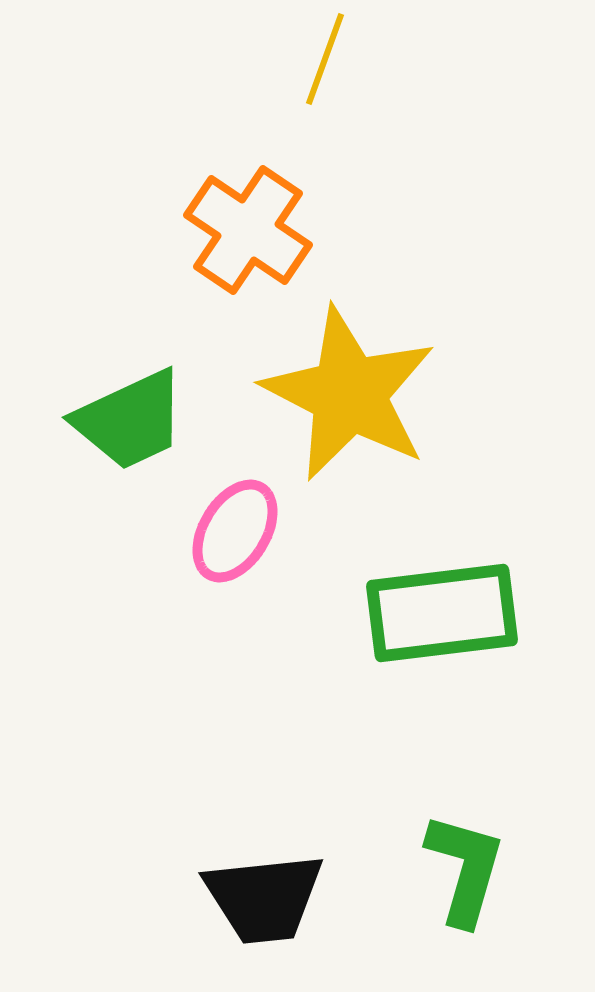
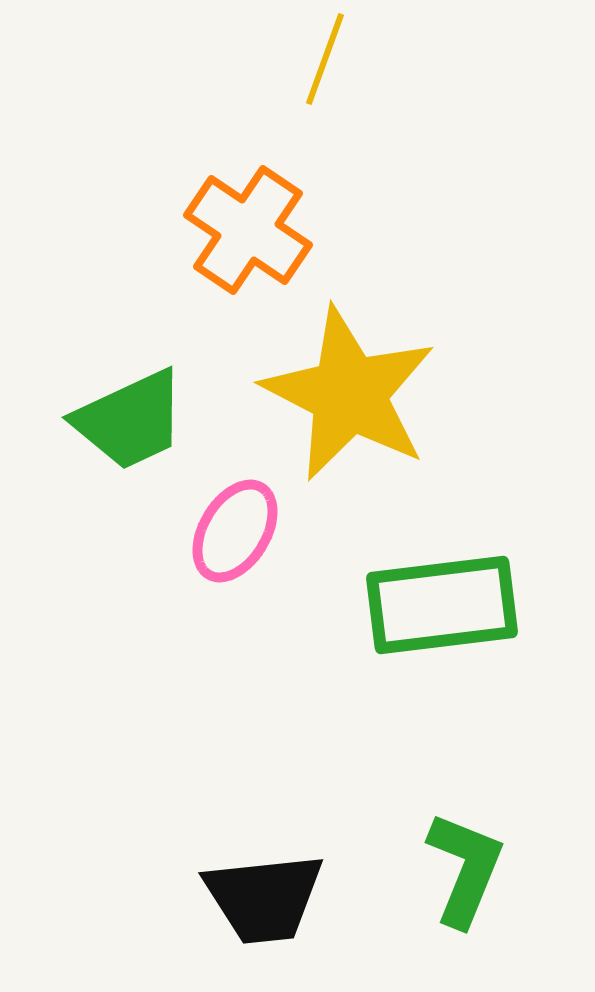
green rectangle: moved 8 px up
green L-shape: rotated 6 degrees clockwise
